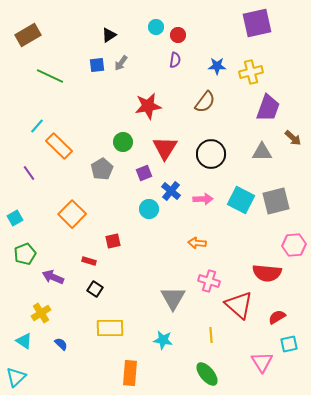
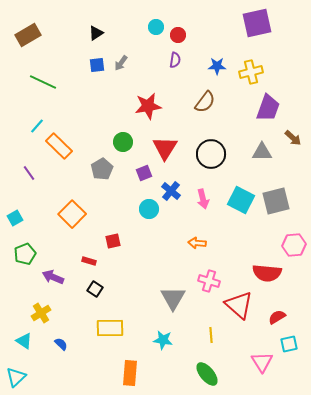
black triangle at (109, 35): moved 13 px left, 2 px up
green line at (50, 76): moved 7 px left, 6 px down
pink arrow at (203, 199): rotated 78 degrees clockwise
